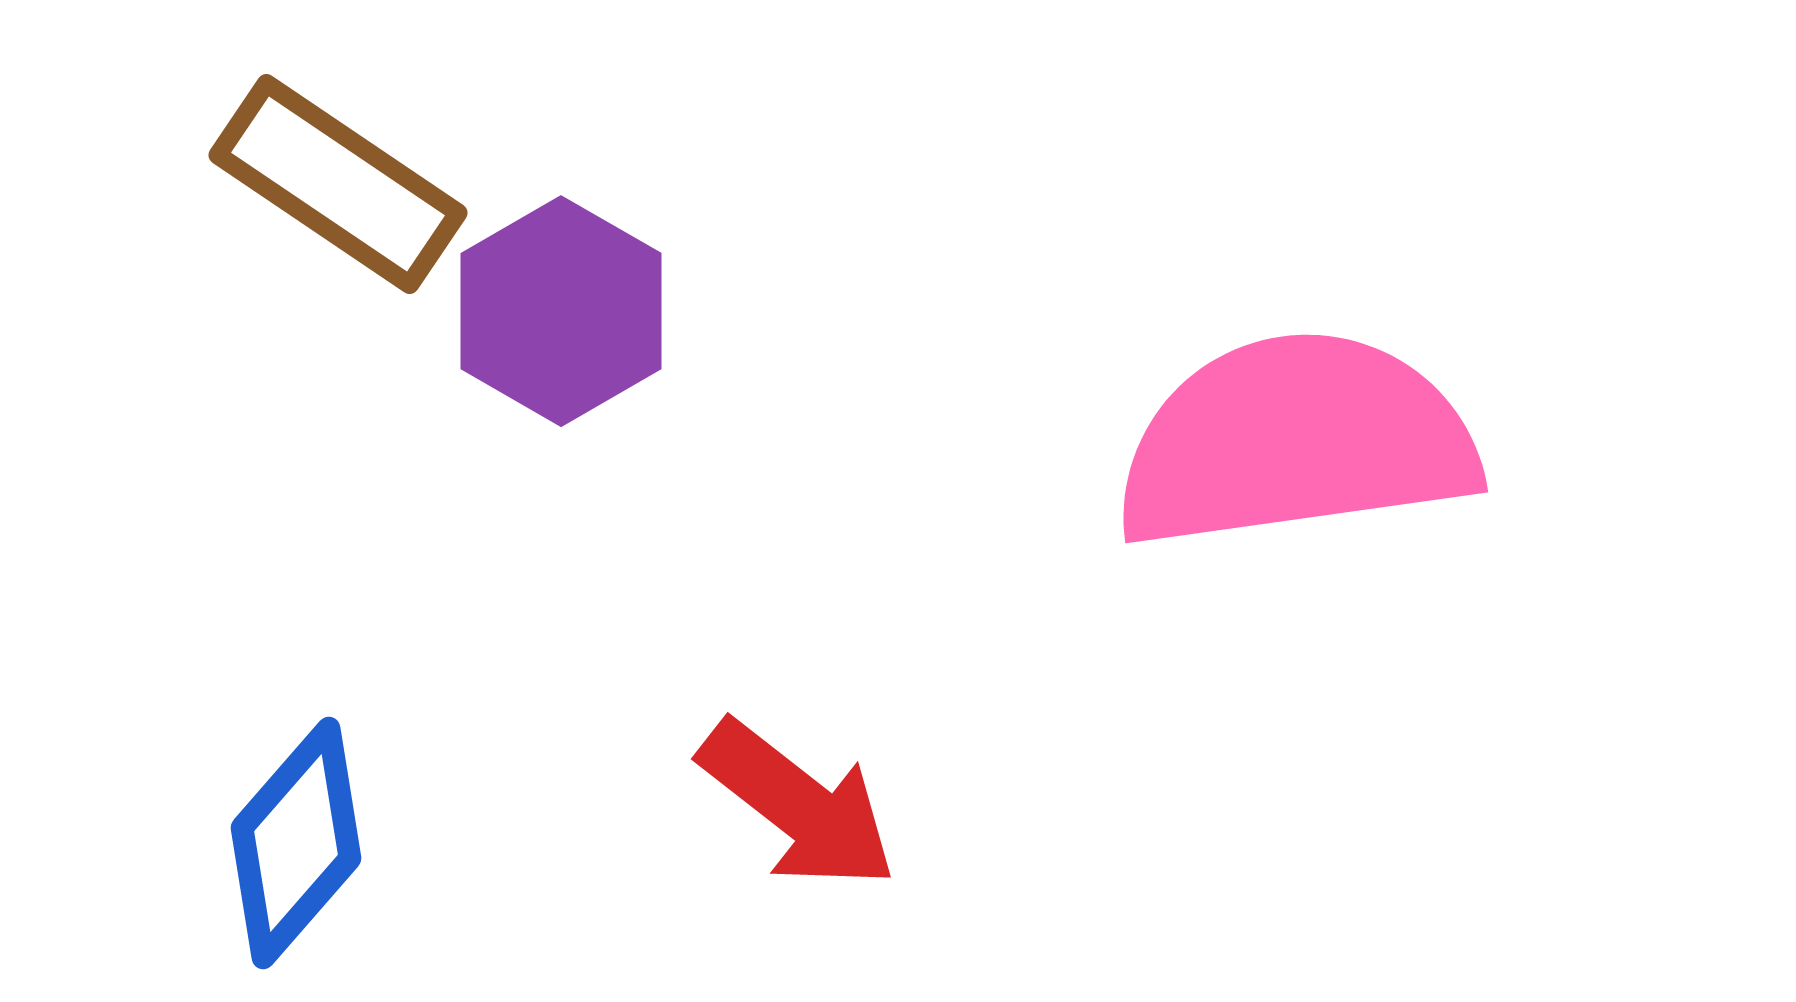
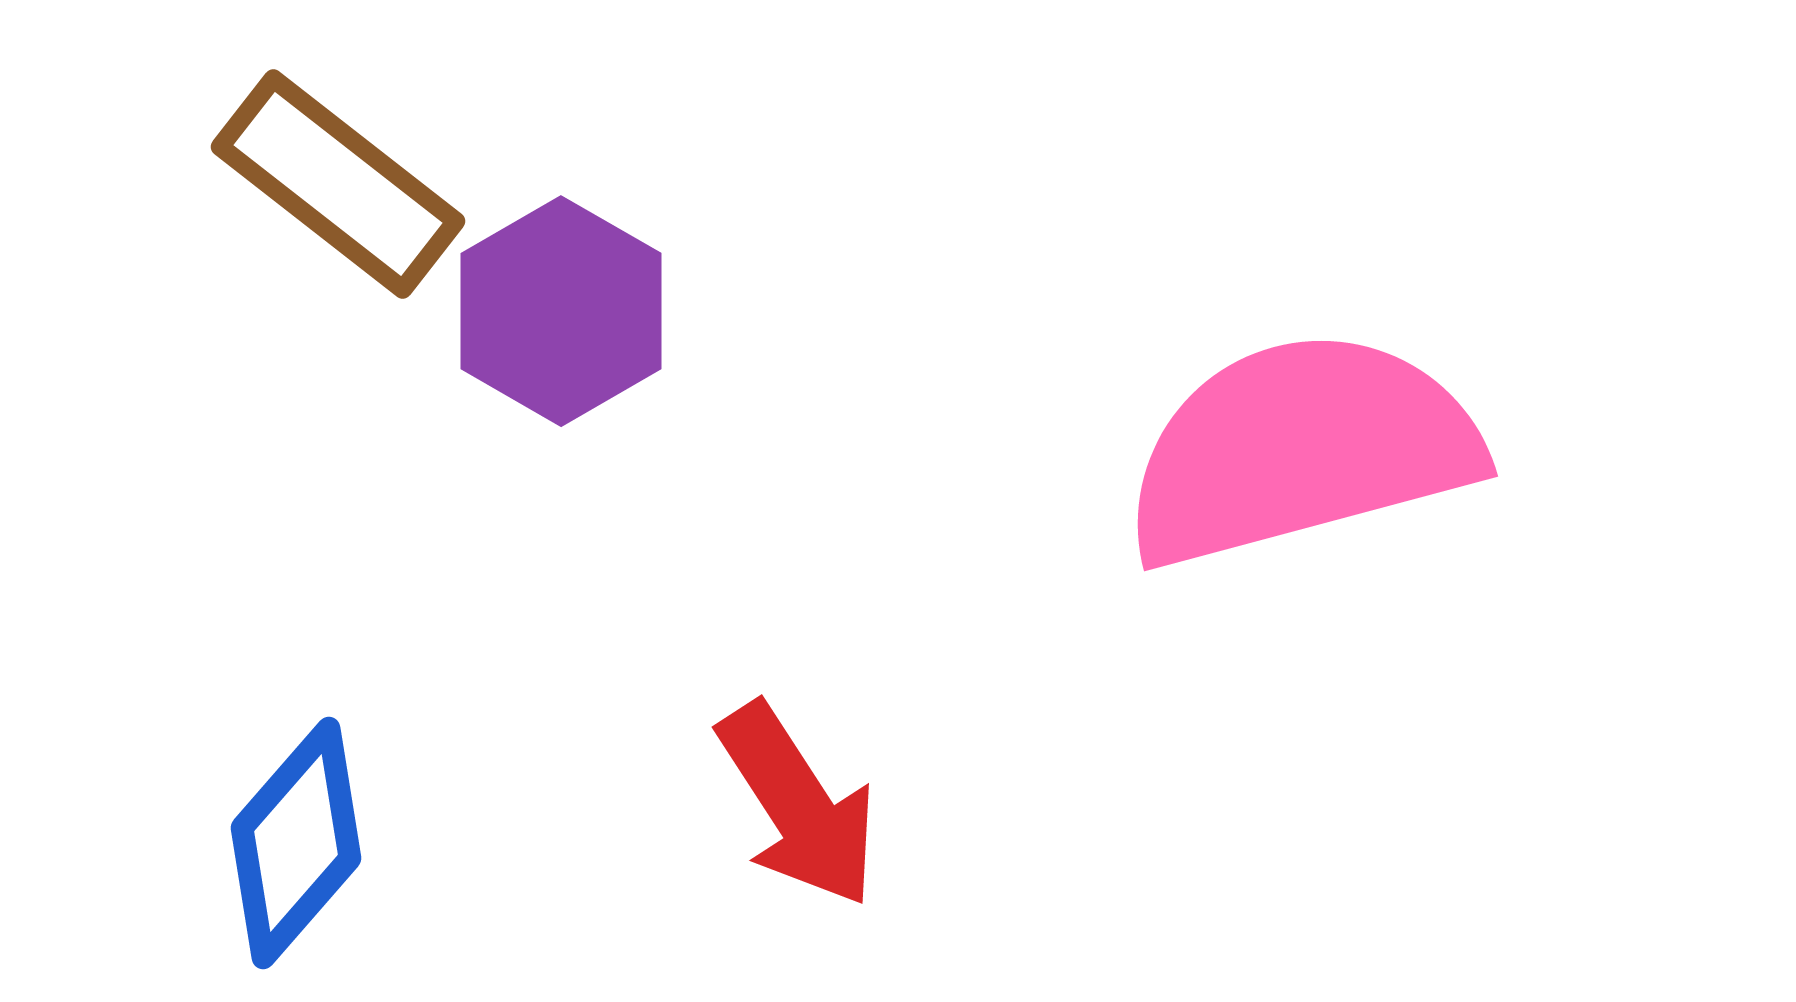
brown rectangle: rotated 4 degrees clockwise
pink semicircle: moved 5 px right, 8 px down; rotated 7 degrees counterclockwise
red arrow: rotated 19 degrees clockwise
